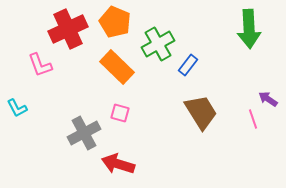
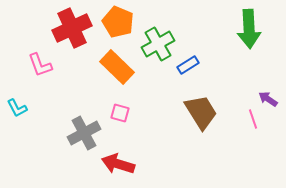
orange pentagon: moved 3 px right
red cross: moved 4 px right, 1 px up
blue rectangle: rotated 20 degrees clockwise
